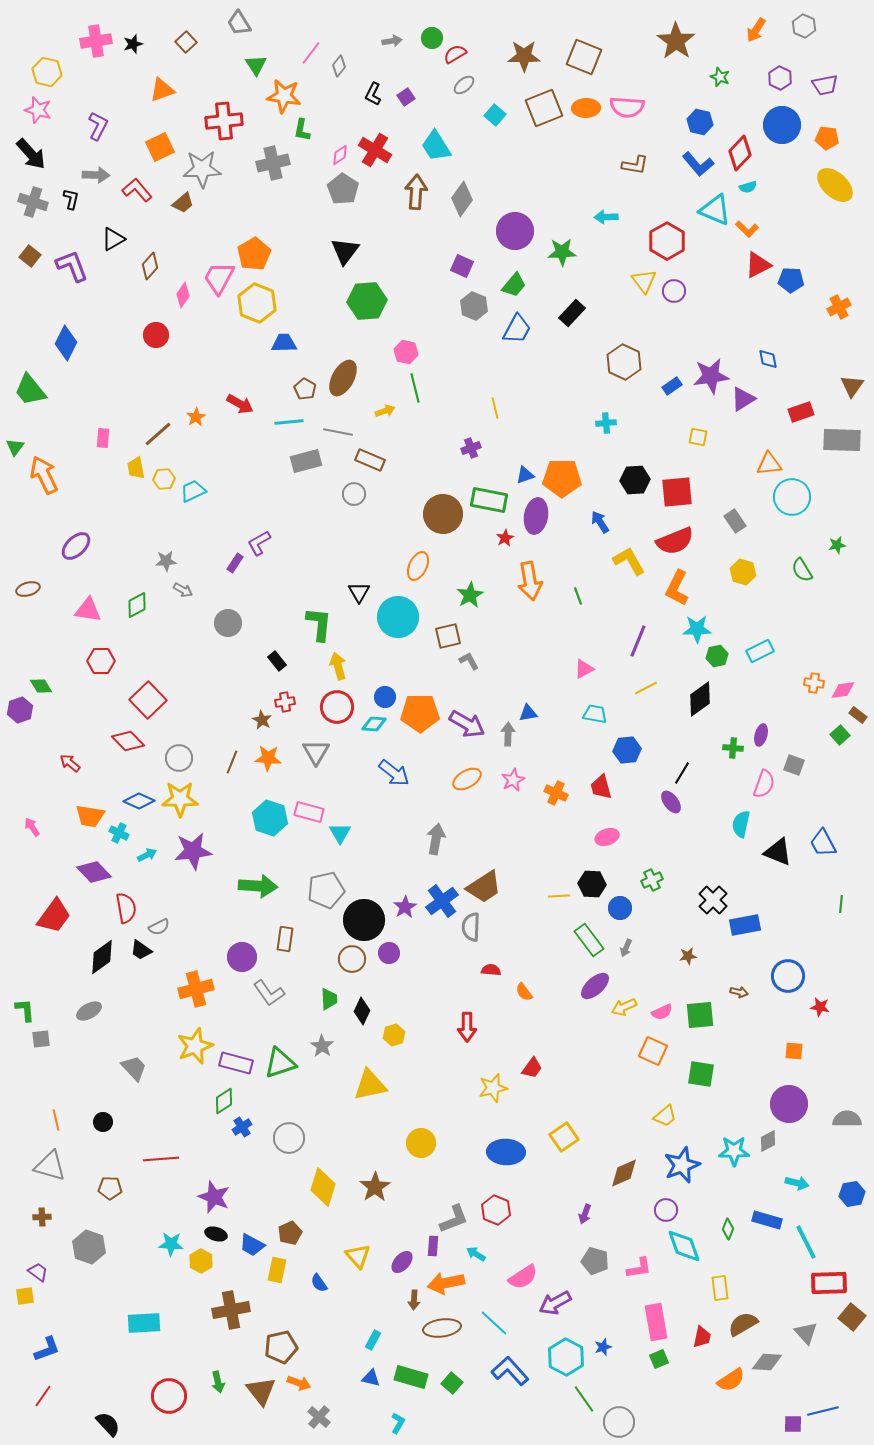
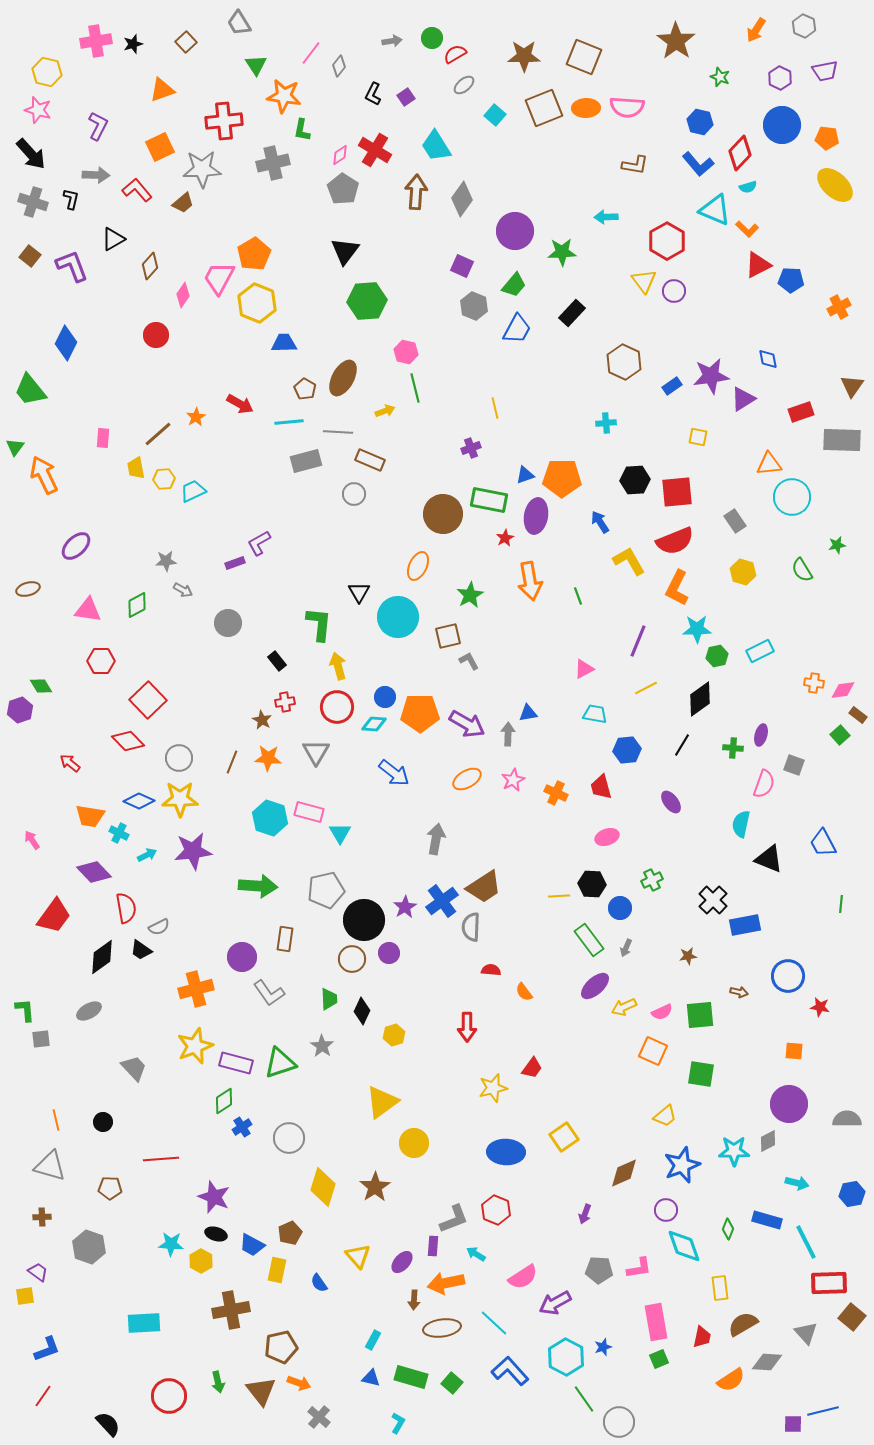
purple trapezoid at (825, 85): moved 14 px up
gray line at (338, 432): rotated 8 degrees counterclockwise
purple rectangle at (235, 563): rotated 36 degrees clockwise
black line at (682, 773): moved 28 px up
pink arrow at (32, 827): moved 13 px down
black triangle at (778, 852): moved 9 px left, 7 px down
yellow triangle at (370, 1085): moved 12 px right, 17 px down; rotated 24 degrees counterclockwise
yellow circle at (421, 1143): moved 7 px left
gray pentagon at (595, 1261): moved 4 px right, 9 px down; rotated 12 degrees counterclockwise
